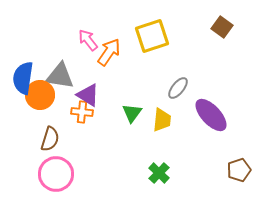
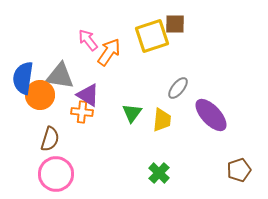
brown square: moved 47 px left, 3 px up; rotated 35 degrees counterclockwise
